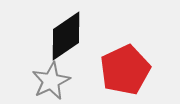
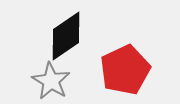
gray star: rotated 15 degrees counterclockwise
